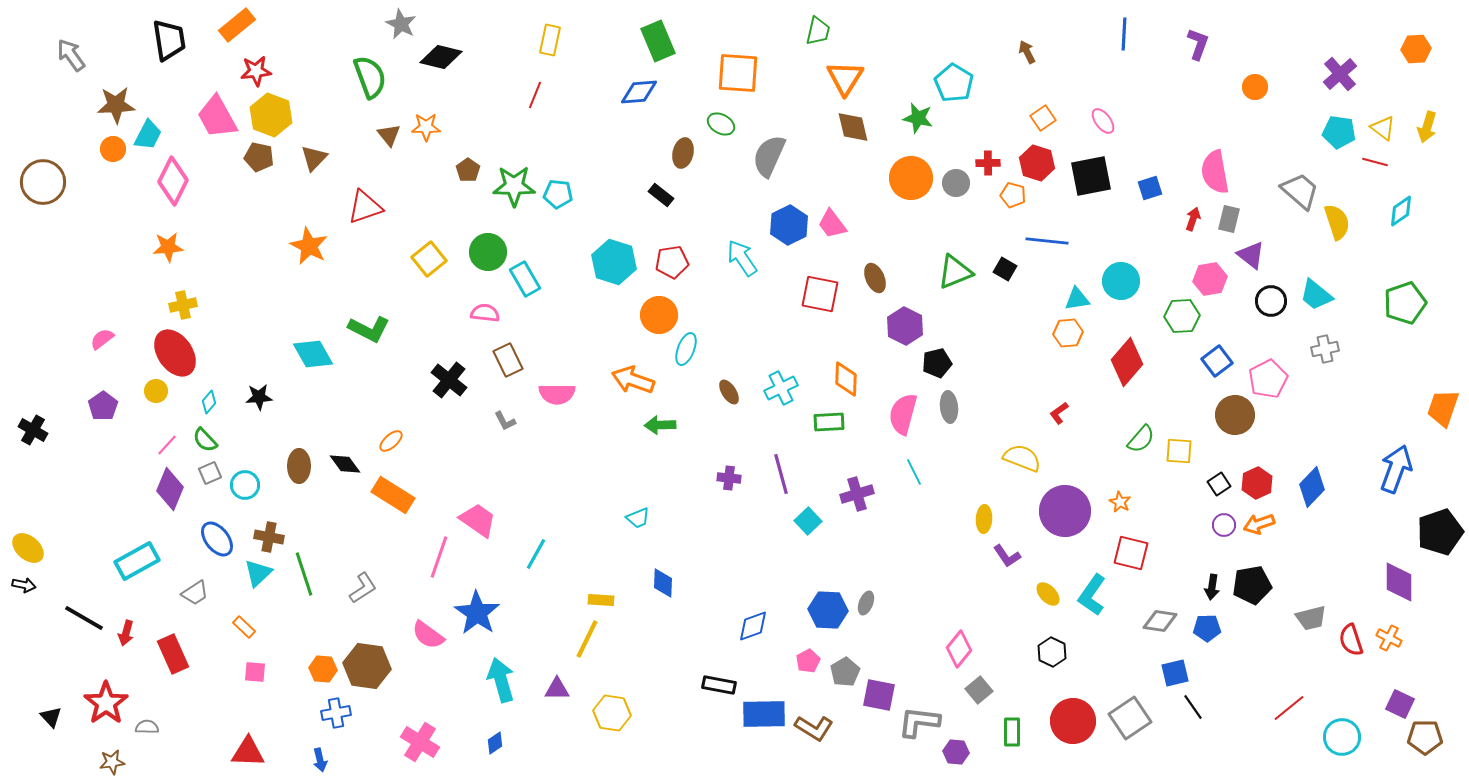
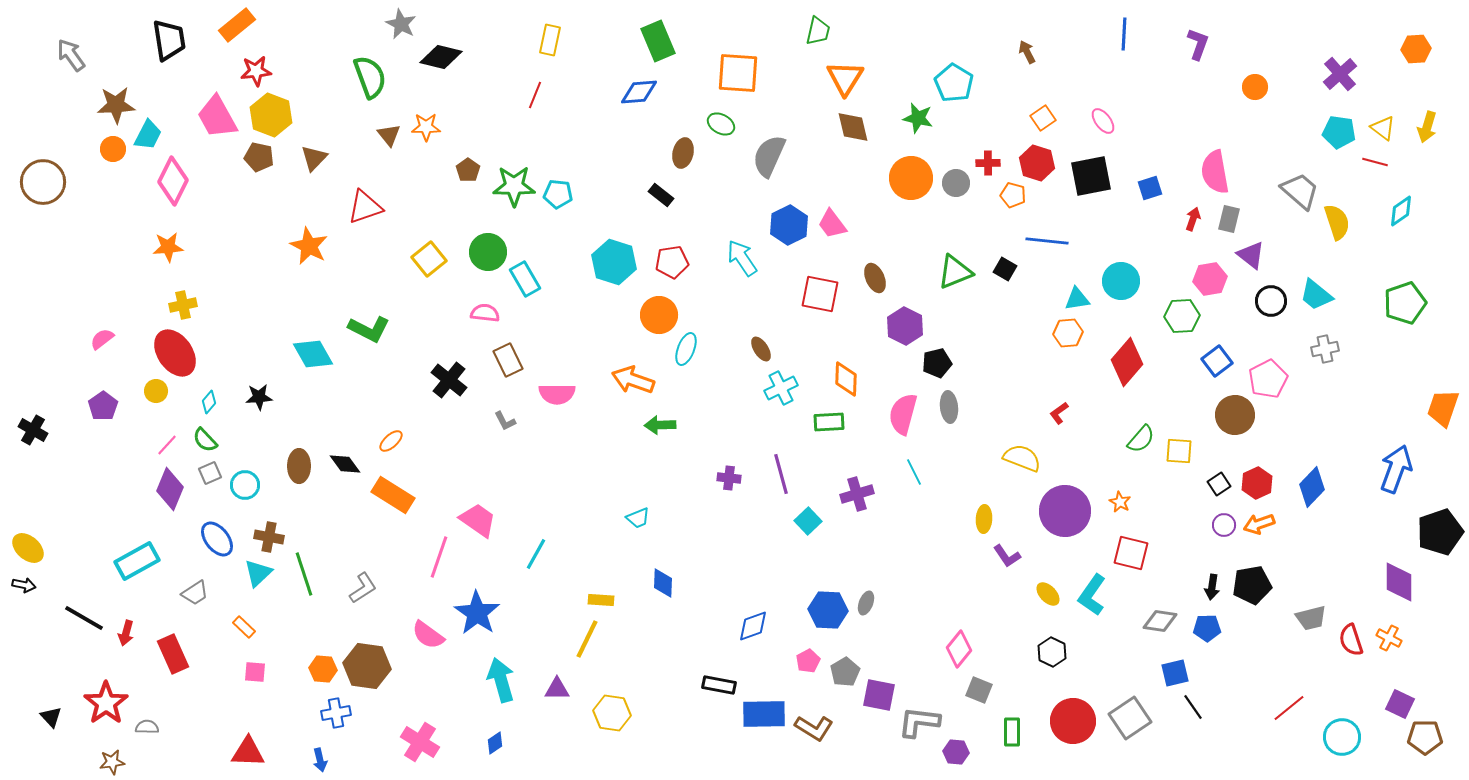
brown ellipse at (729, 392): moved 32 px right, 43 px up
gray square at (979, 690): rotated 28 degrees counterclockwise
